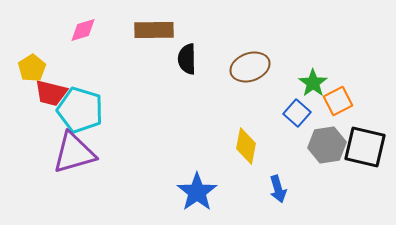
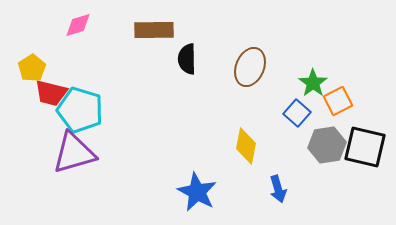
pink diamond: moved 5 px left, 5 px up
brown ellipse: rotated 48 degrees counterclockwise
blue star: rotated 9 degrees counterclockwise
